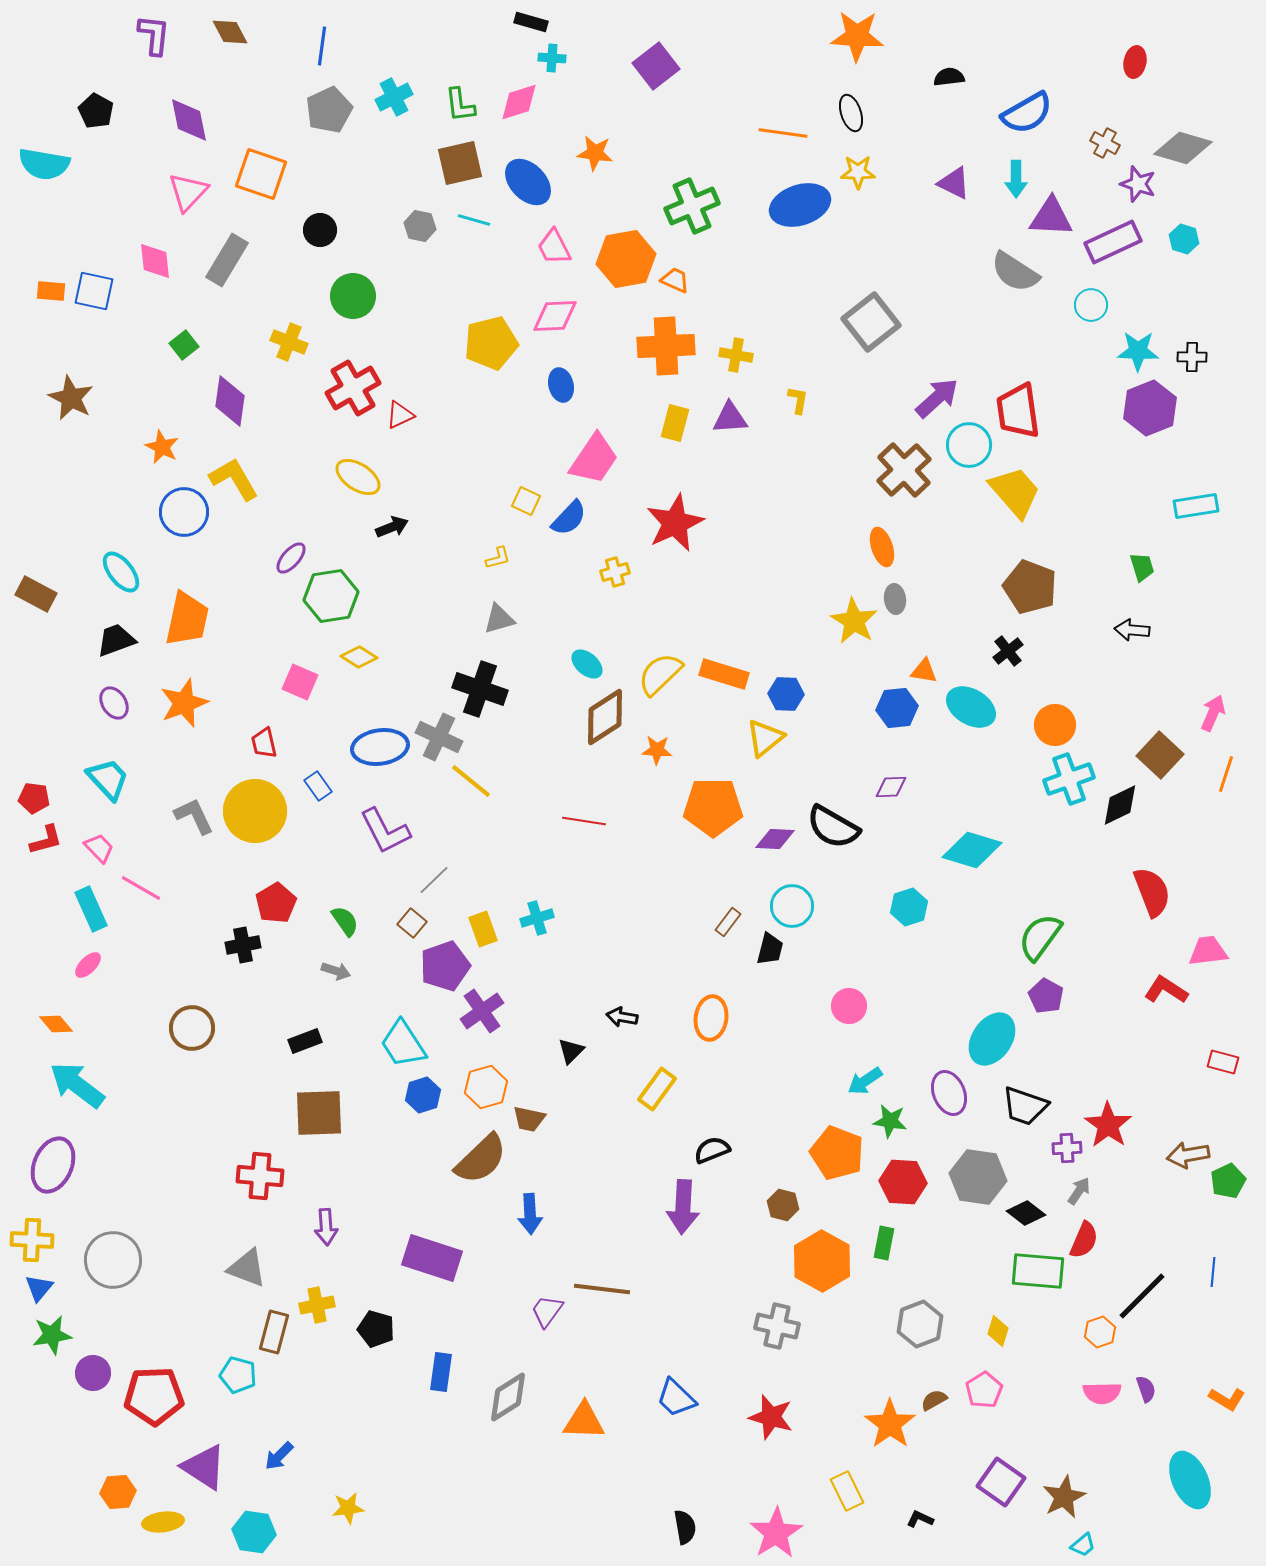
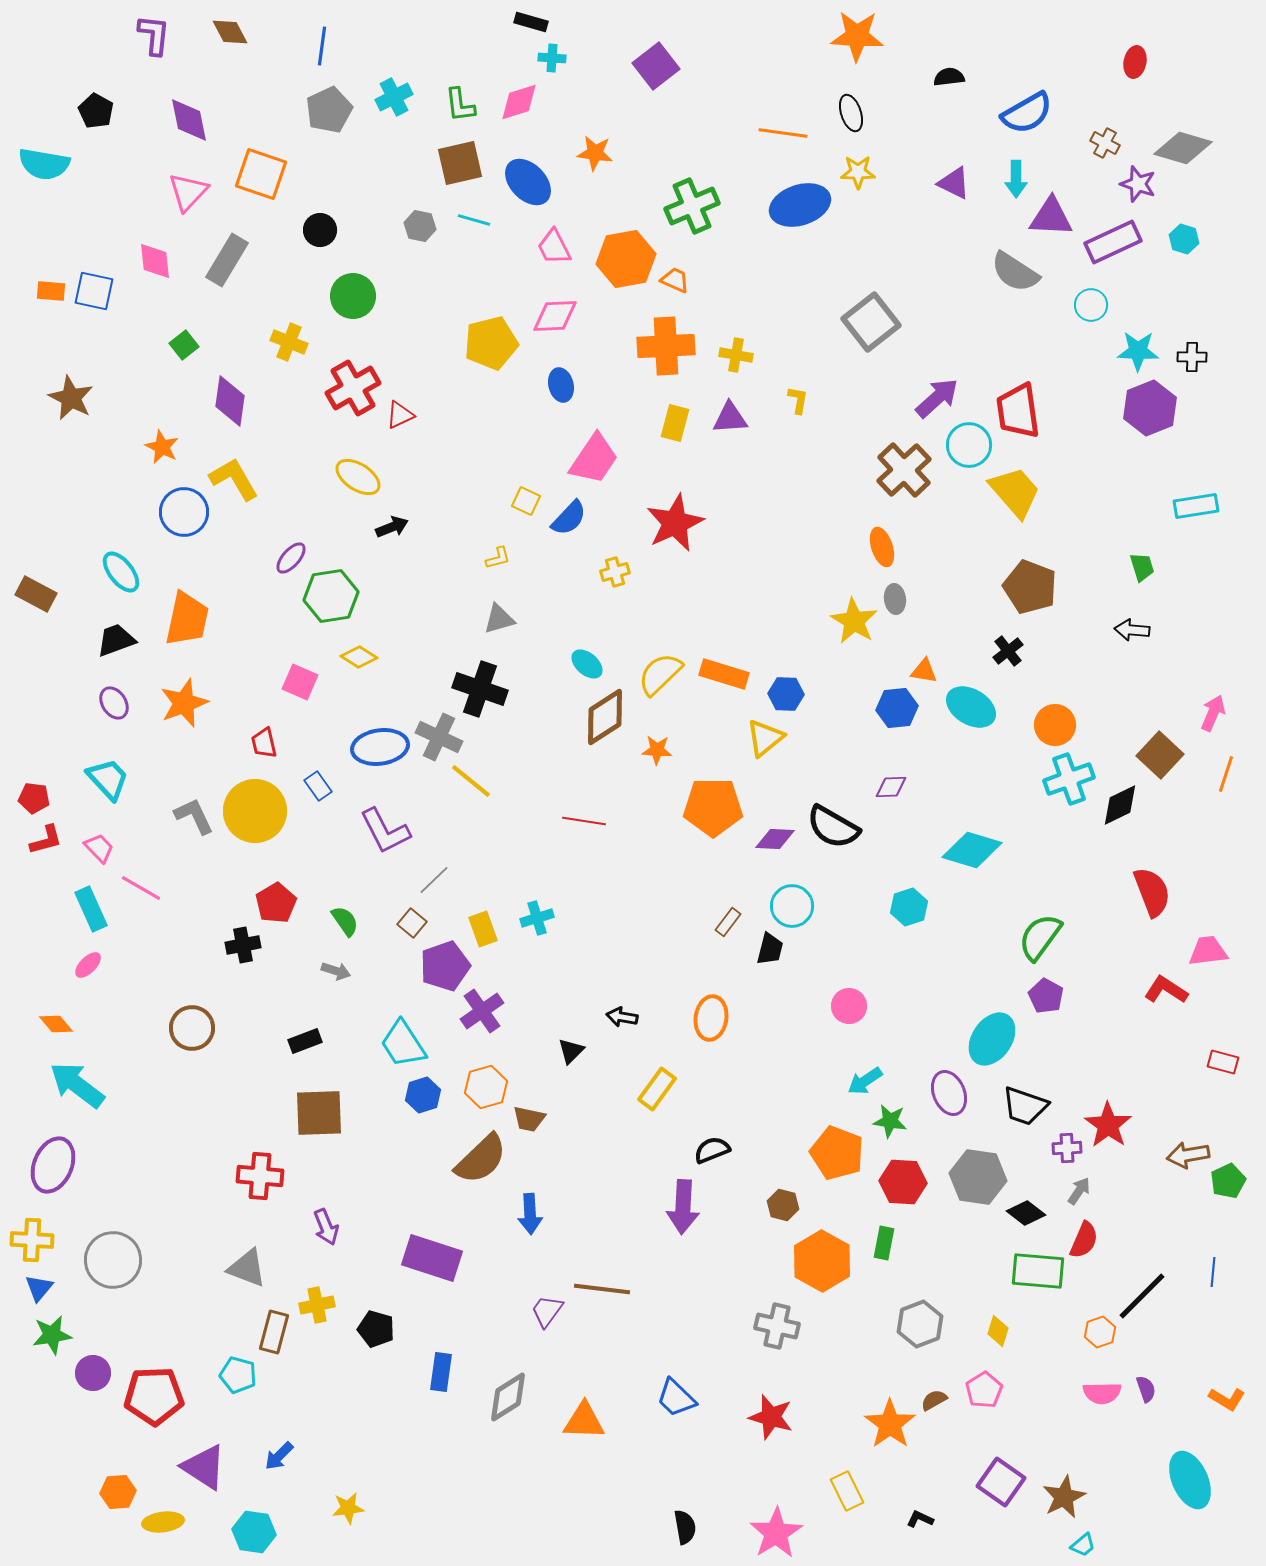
purple arrow at (326, 1227): rotated 18 degrees counterclockwise
